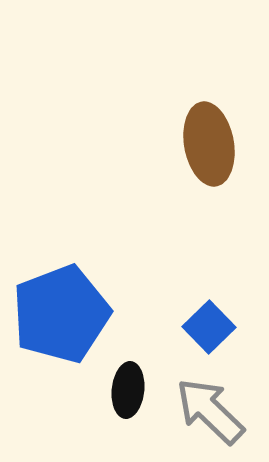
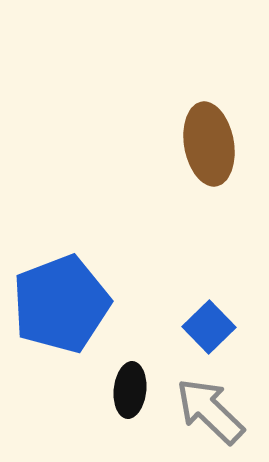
blue pentagon: moved 10 px up
black ellipse: moved 2 px right
